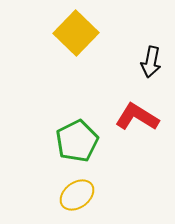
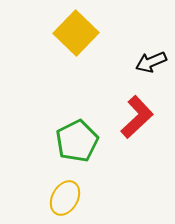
black arrow: rotated 56 degrees clockwise
red L-shape: rotated 105 degrees clockwise
yellow ellipse: moved 12 px left, 3 px down; rotated 24 degrees counterclockwise
